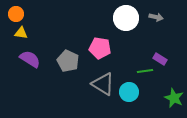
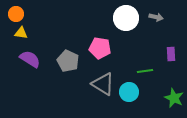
purple rectangle: moved 11 px right, 5 px up; rotated 56 degrees clockwise
